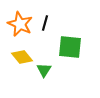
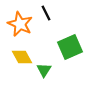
black line: moved 1 px right, 10 px up; rotated 42 degrees counterclockwise
green square: rotated 30 degrees counterclockwise
yellow diamond: rotated 10 degrees clockwise
